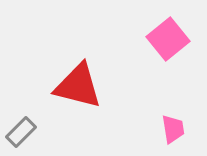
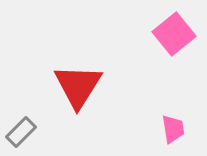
pink square: moved 6 px right, 5 px up
red triangle: rotated 48 degrees clockwise
